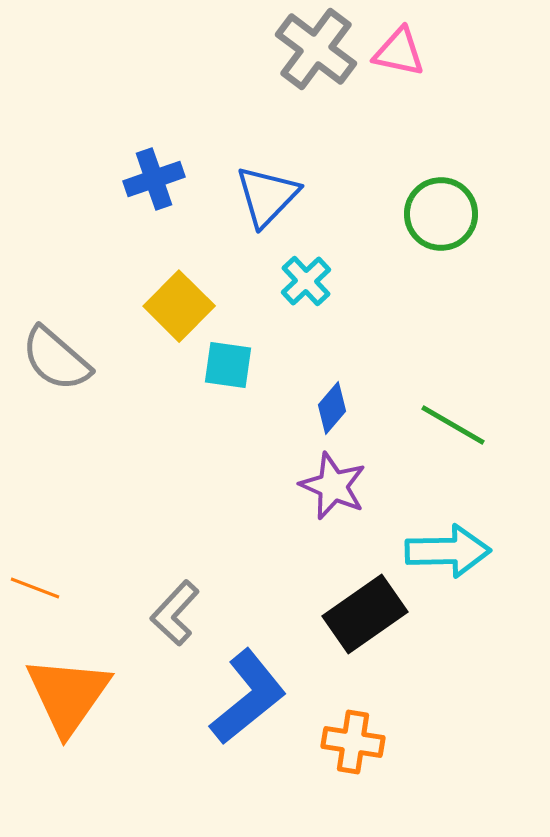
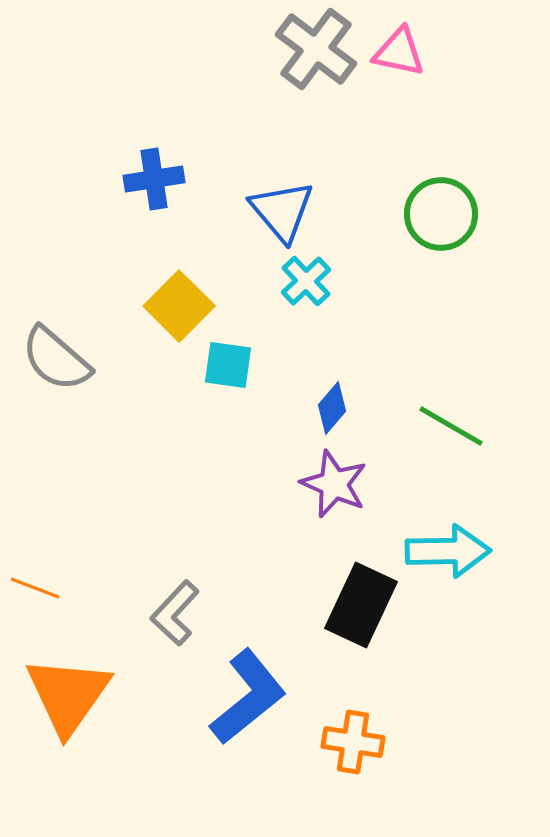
blue cross: rotated 10 degrees clockwise
blue triangle: moved 15 px right, 15 px down; rotated 24 degrees counterclockwise
green line: moved 2 px left, 1 px down
purple star: moved 1 px right, 2 px up
black rectangle: moved 4 px left, 9 px up; rotated 30 degrees counterclockwise
